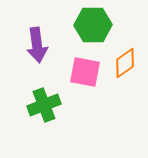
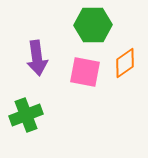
purple arrow: moved 13 px down
green cross: moved 18 px left, 10 px down
